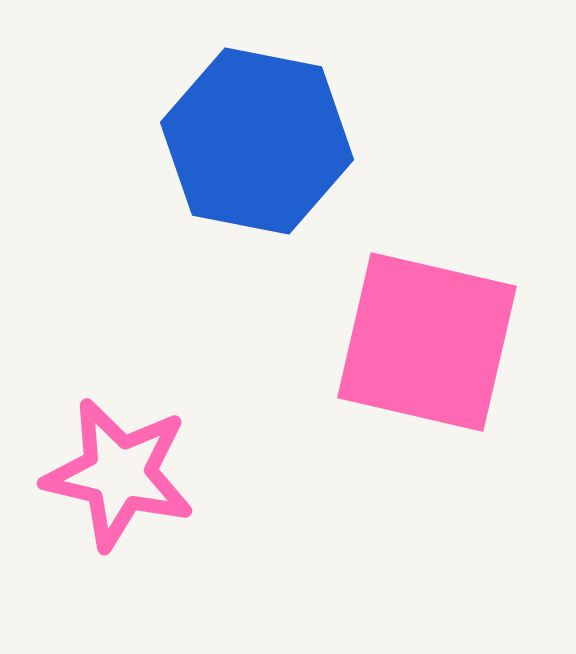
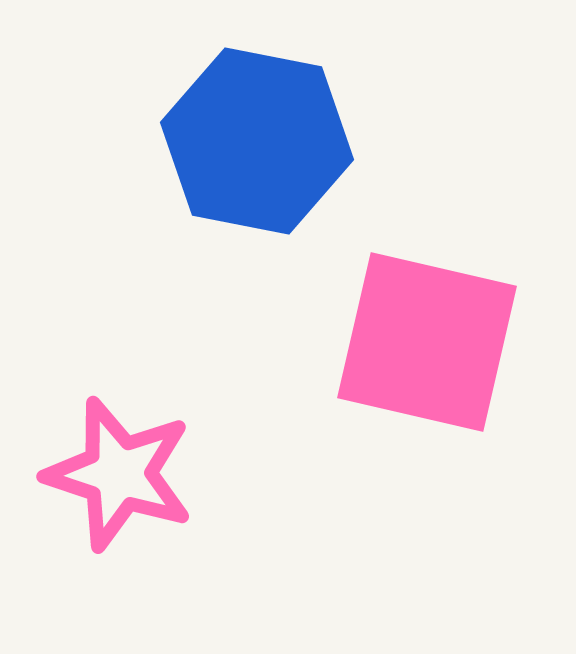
pink star: rotated 5 degrees clockwise
